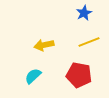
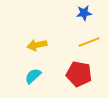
blue star: rotated 21 degrees clockwise
yellow arrow: moved 7 px left
red pentagon: moved 1 px up
